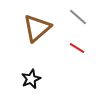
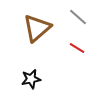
black star: rotated 12 degrees clockwise
